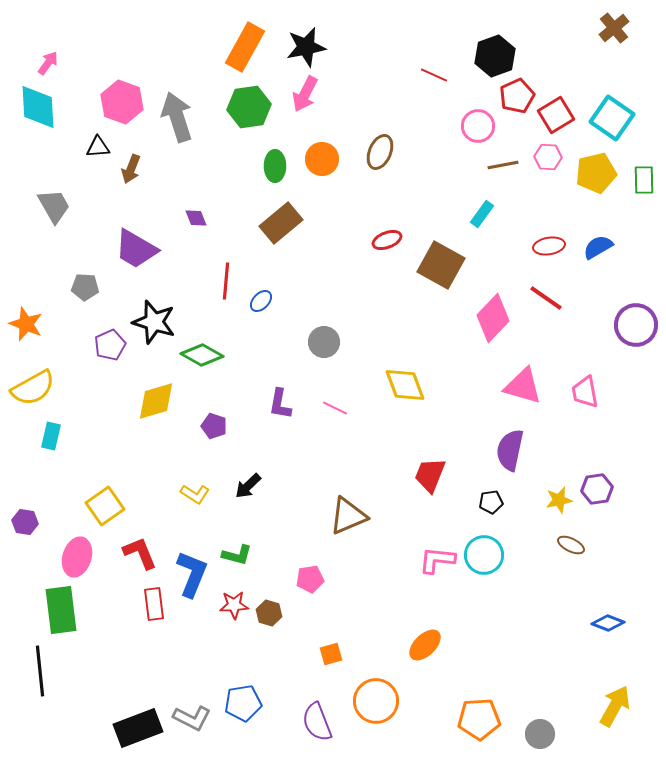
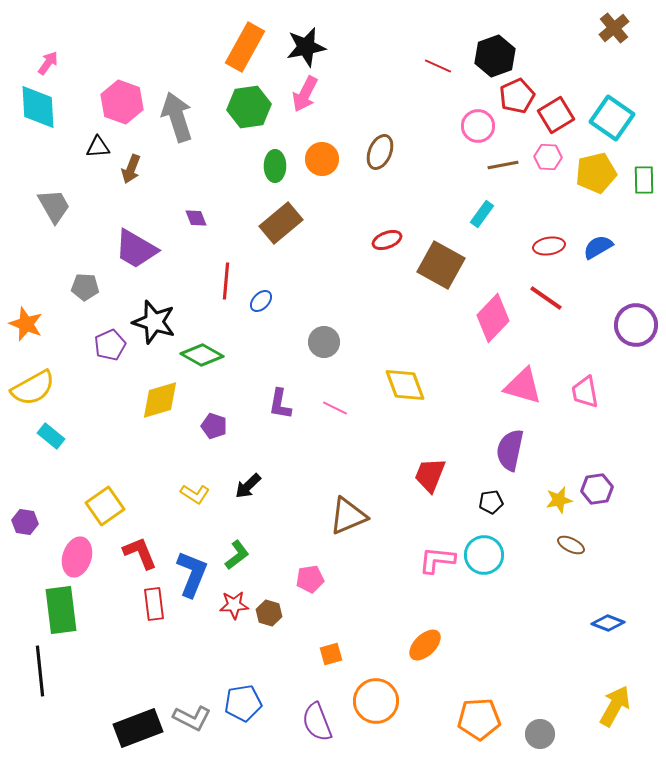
red line at (434, 75): moved 4 px right, 9 px up
yellow diamond at (156, 401): moved 4 px right, 1 px up
cyan rectangle at (51, 436): rotated 64 degrees counterclockwise
green L-shape at (237, 555): rotated 52 degrees counterclockwise
